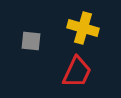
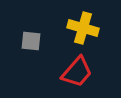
red trapezoid: rotated 16 degrees clockwise
